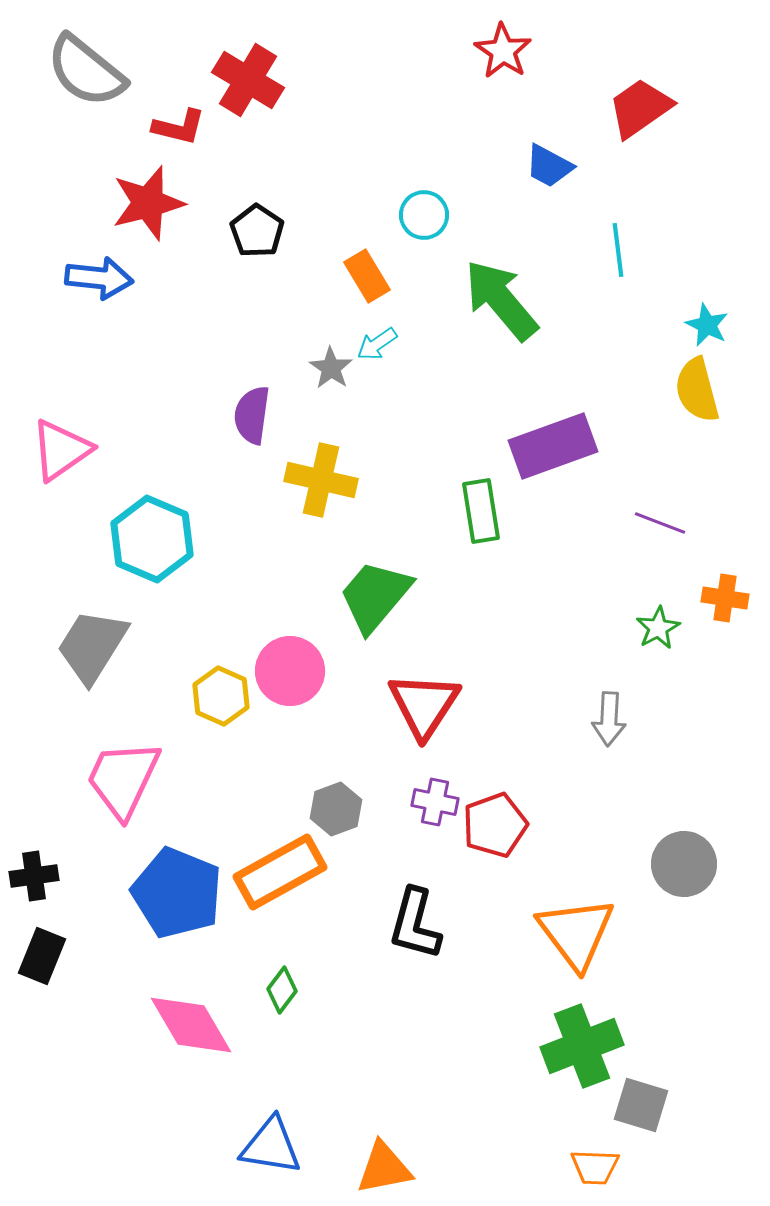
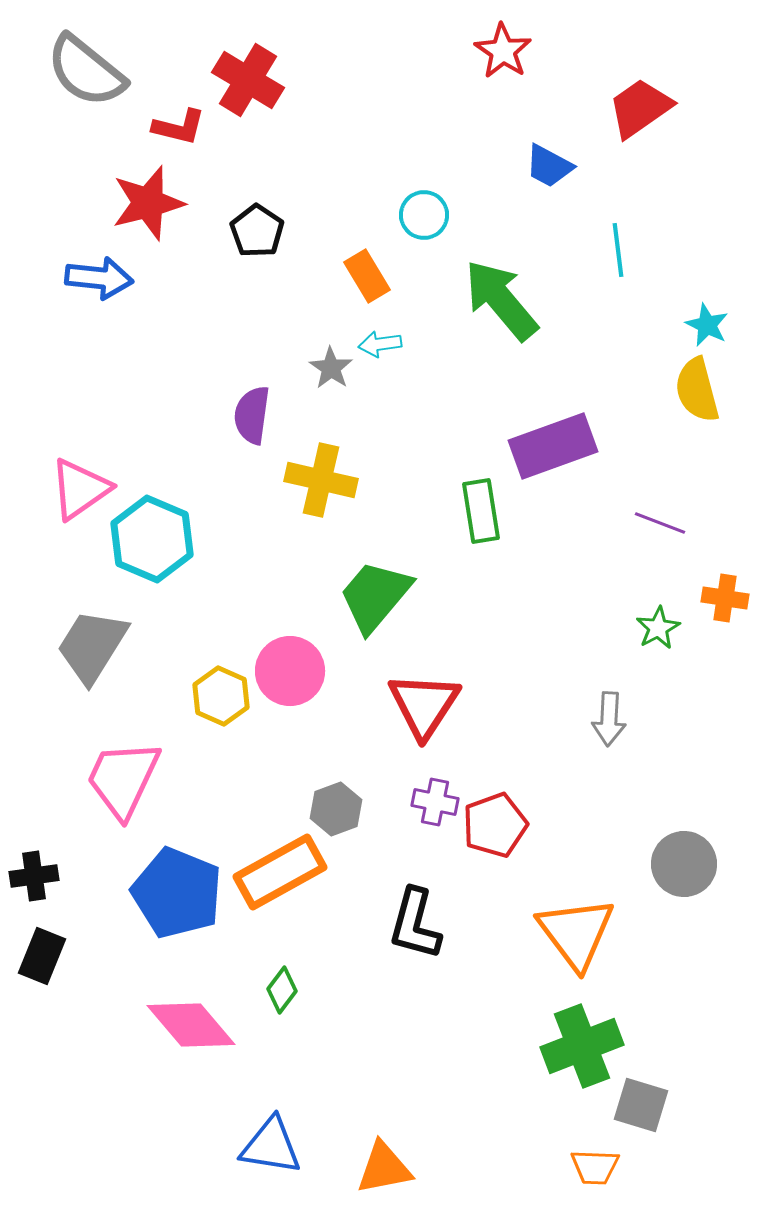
cyan arrow at (377, 344): moved 3 px right; rotated 27 degrees clockwise
pink triangle at (61, 450): moved 19 px right, 39 px down
pink diamond at (191, 1025): rotated 10 degrees counterclockwise
